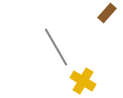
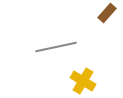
gray line: rotated 72 degrees counterclockwise
